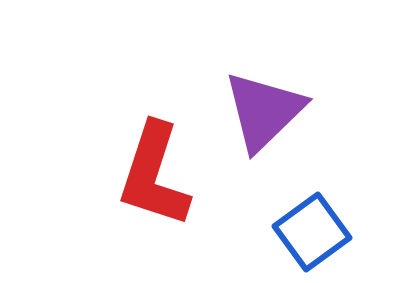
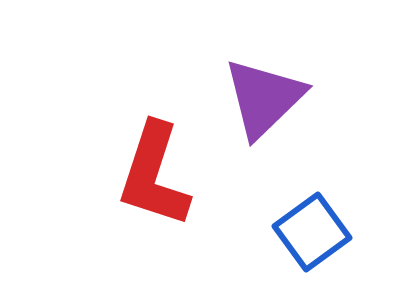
purple triangle: moved 13 px up
